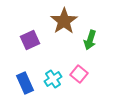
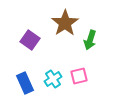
brown star: moved 1 px right, 2 px down
purple square: rotated 30 degrees counterclockwise
pink square: moved 2 px down; rotated 36 degrees clockwise
